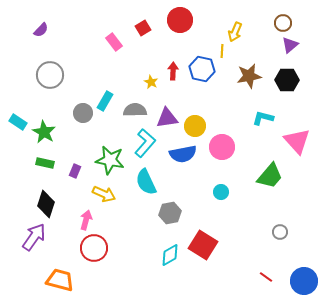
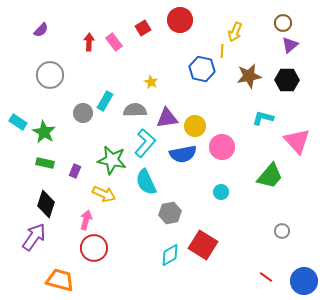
red arrow at (173, 71): moved 84 px left, 29 px up
green star at (110, 160): moved 2 px right
gray circle at (280, 232): moved 2 px right, 1 px up
